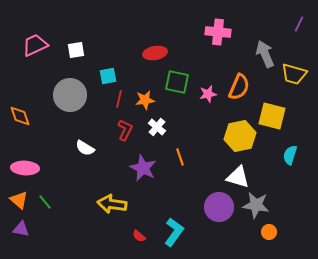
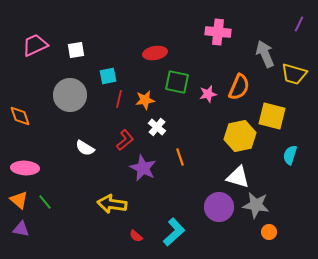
red L-shape: moved 10 px down; rotated 25 degrees clockwise
cyan L-shape: rotated 12 degrees clockwise
red semicircle: moved 3 px left
